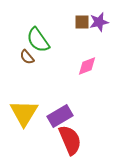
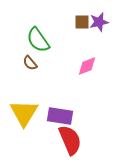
brown semicircle: moved 3 px right, 6 px down
purple rectangle: rotated 40 degrees clockwise
